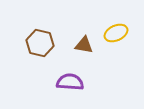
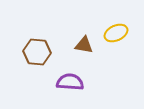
brown hexagon: moved 3 px left, 9 px down; rotated 8 degrees counterclockwise
